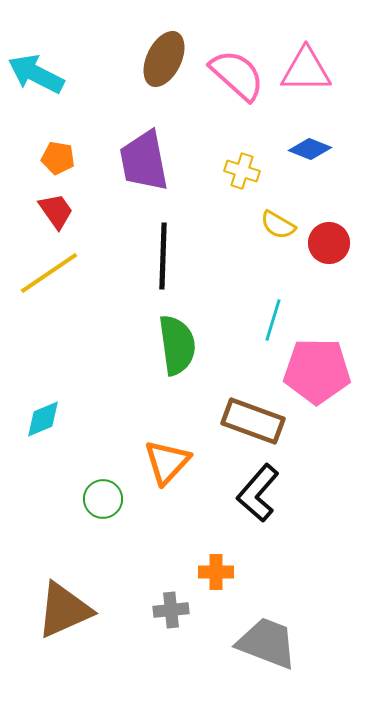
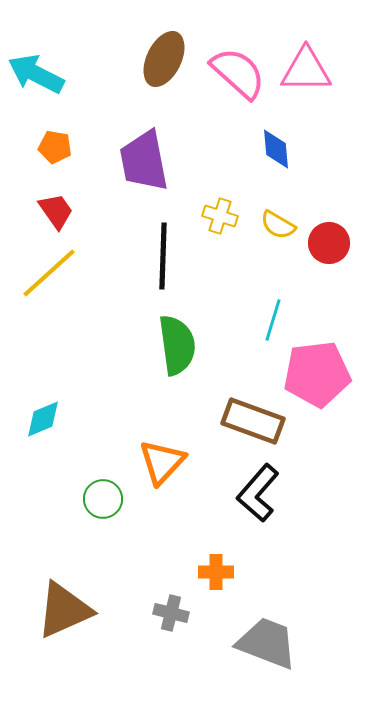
pink semicircle: moved 1 px right, 2 px up
blue diamond: moved 34 px left; rotated 63 degrees clockwise
orange pentagon: moved 3 px left, 11 px up
yellow cross: moved 22 px left, 45 px down
yellow line: rotated 8 degrees counterclockwise
pink pentagon: moved 3 px down; rotated 8 degrees counterclockwise
orange triangle: moved 5 px left
gray cross: moved 3 px down; rotated 20 degrees clockwise
